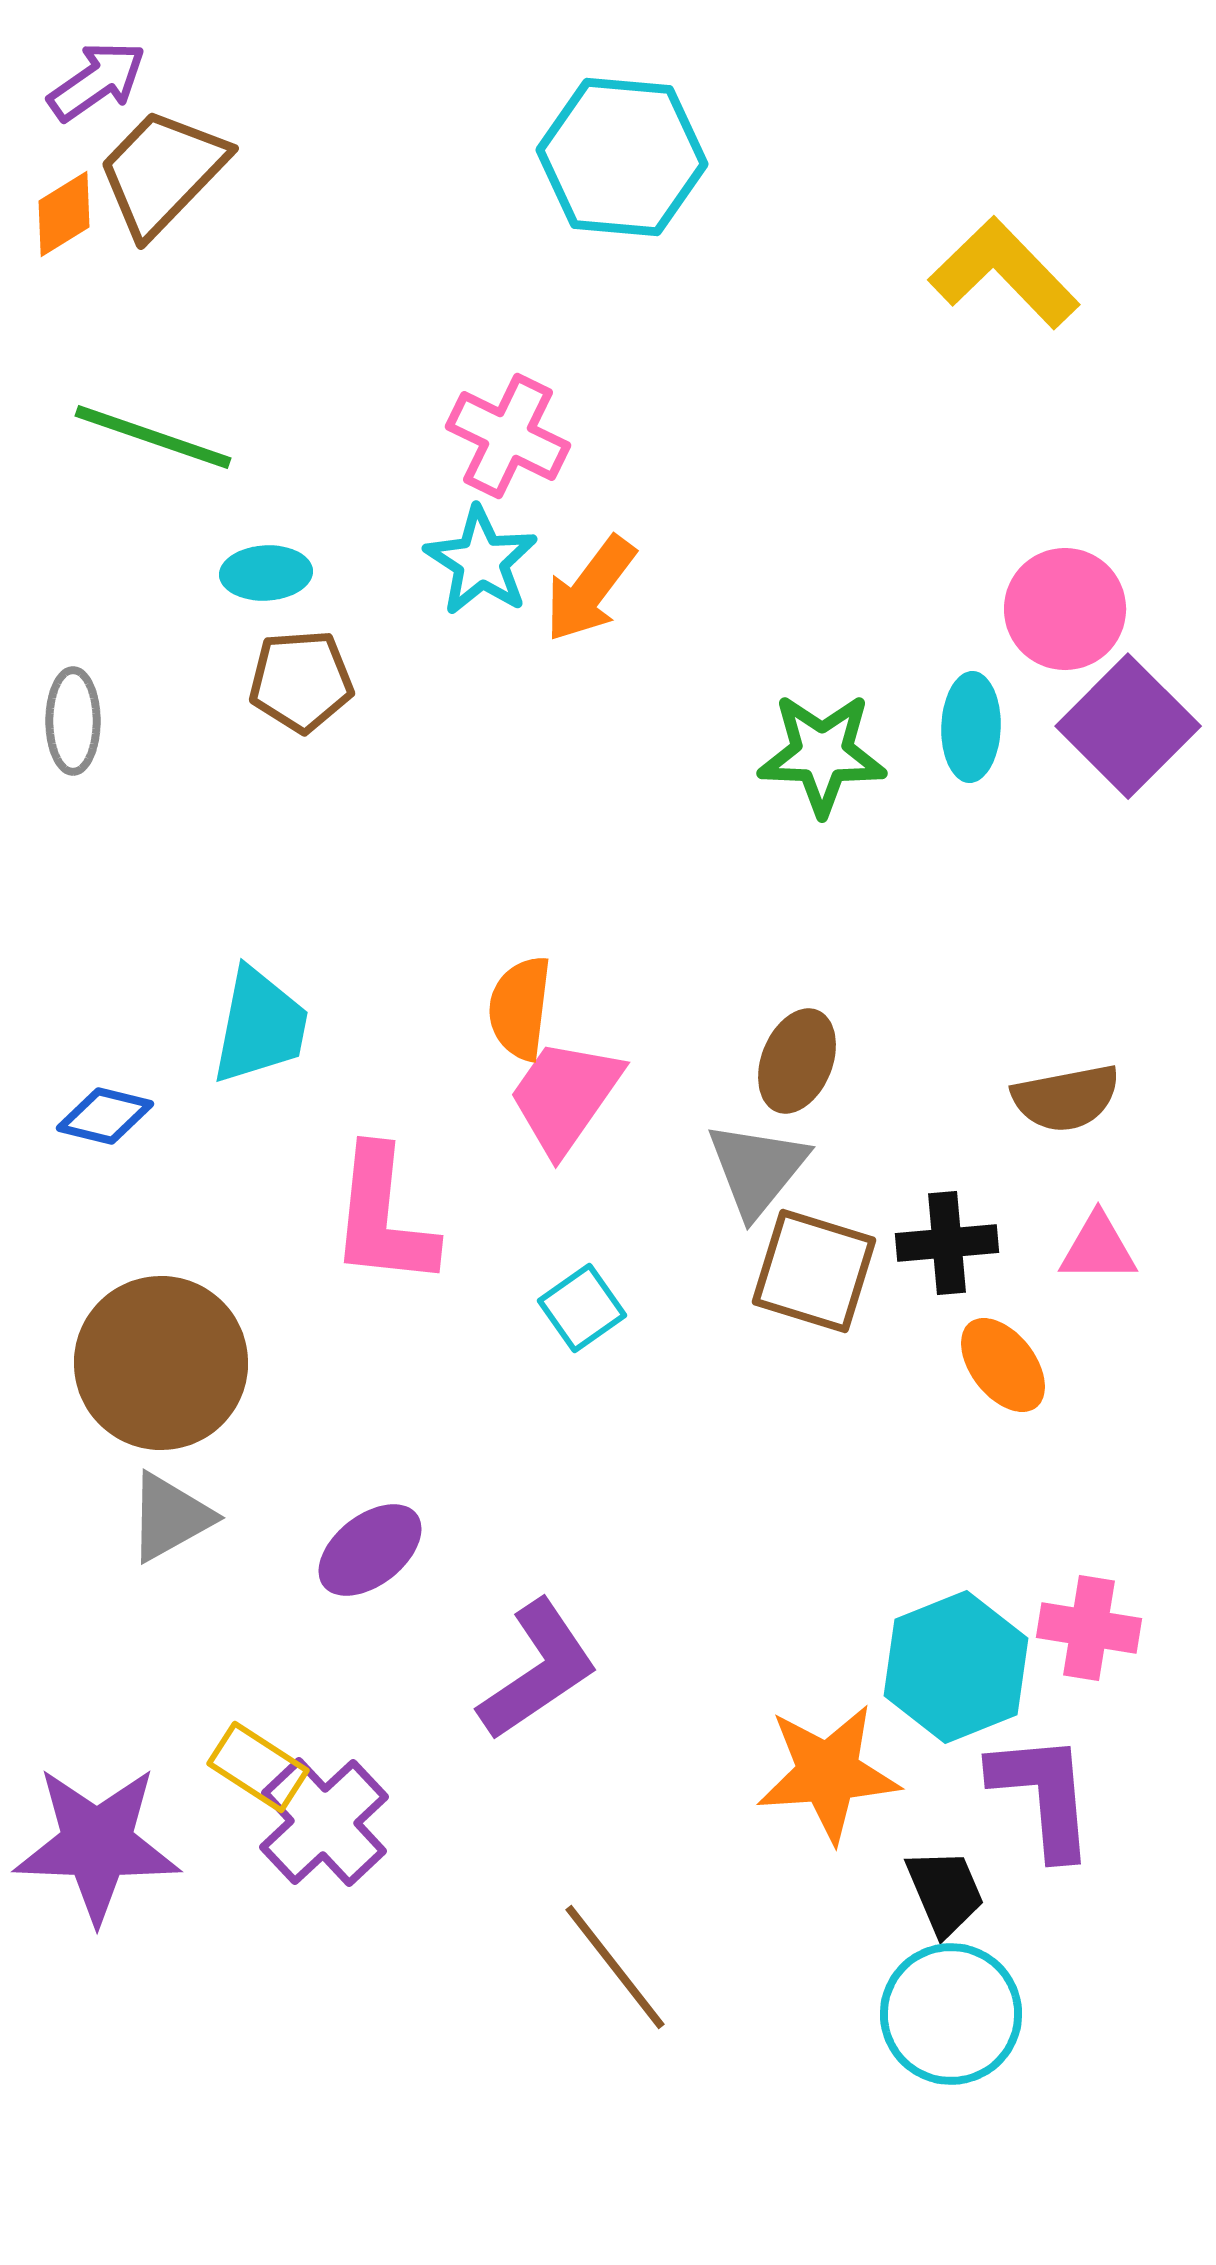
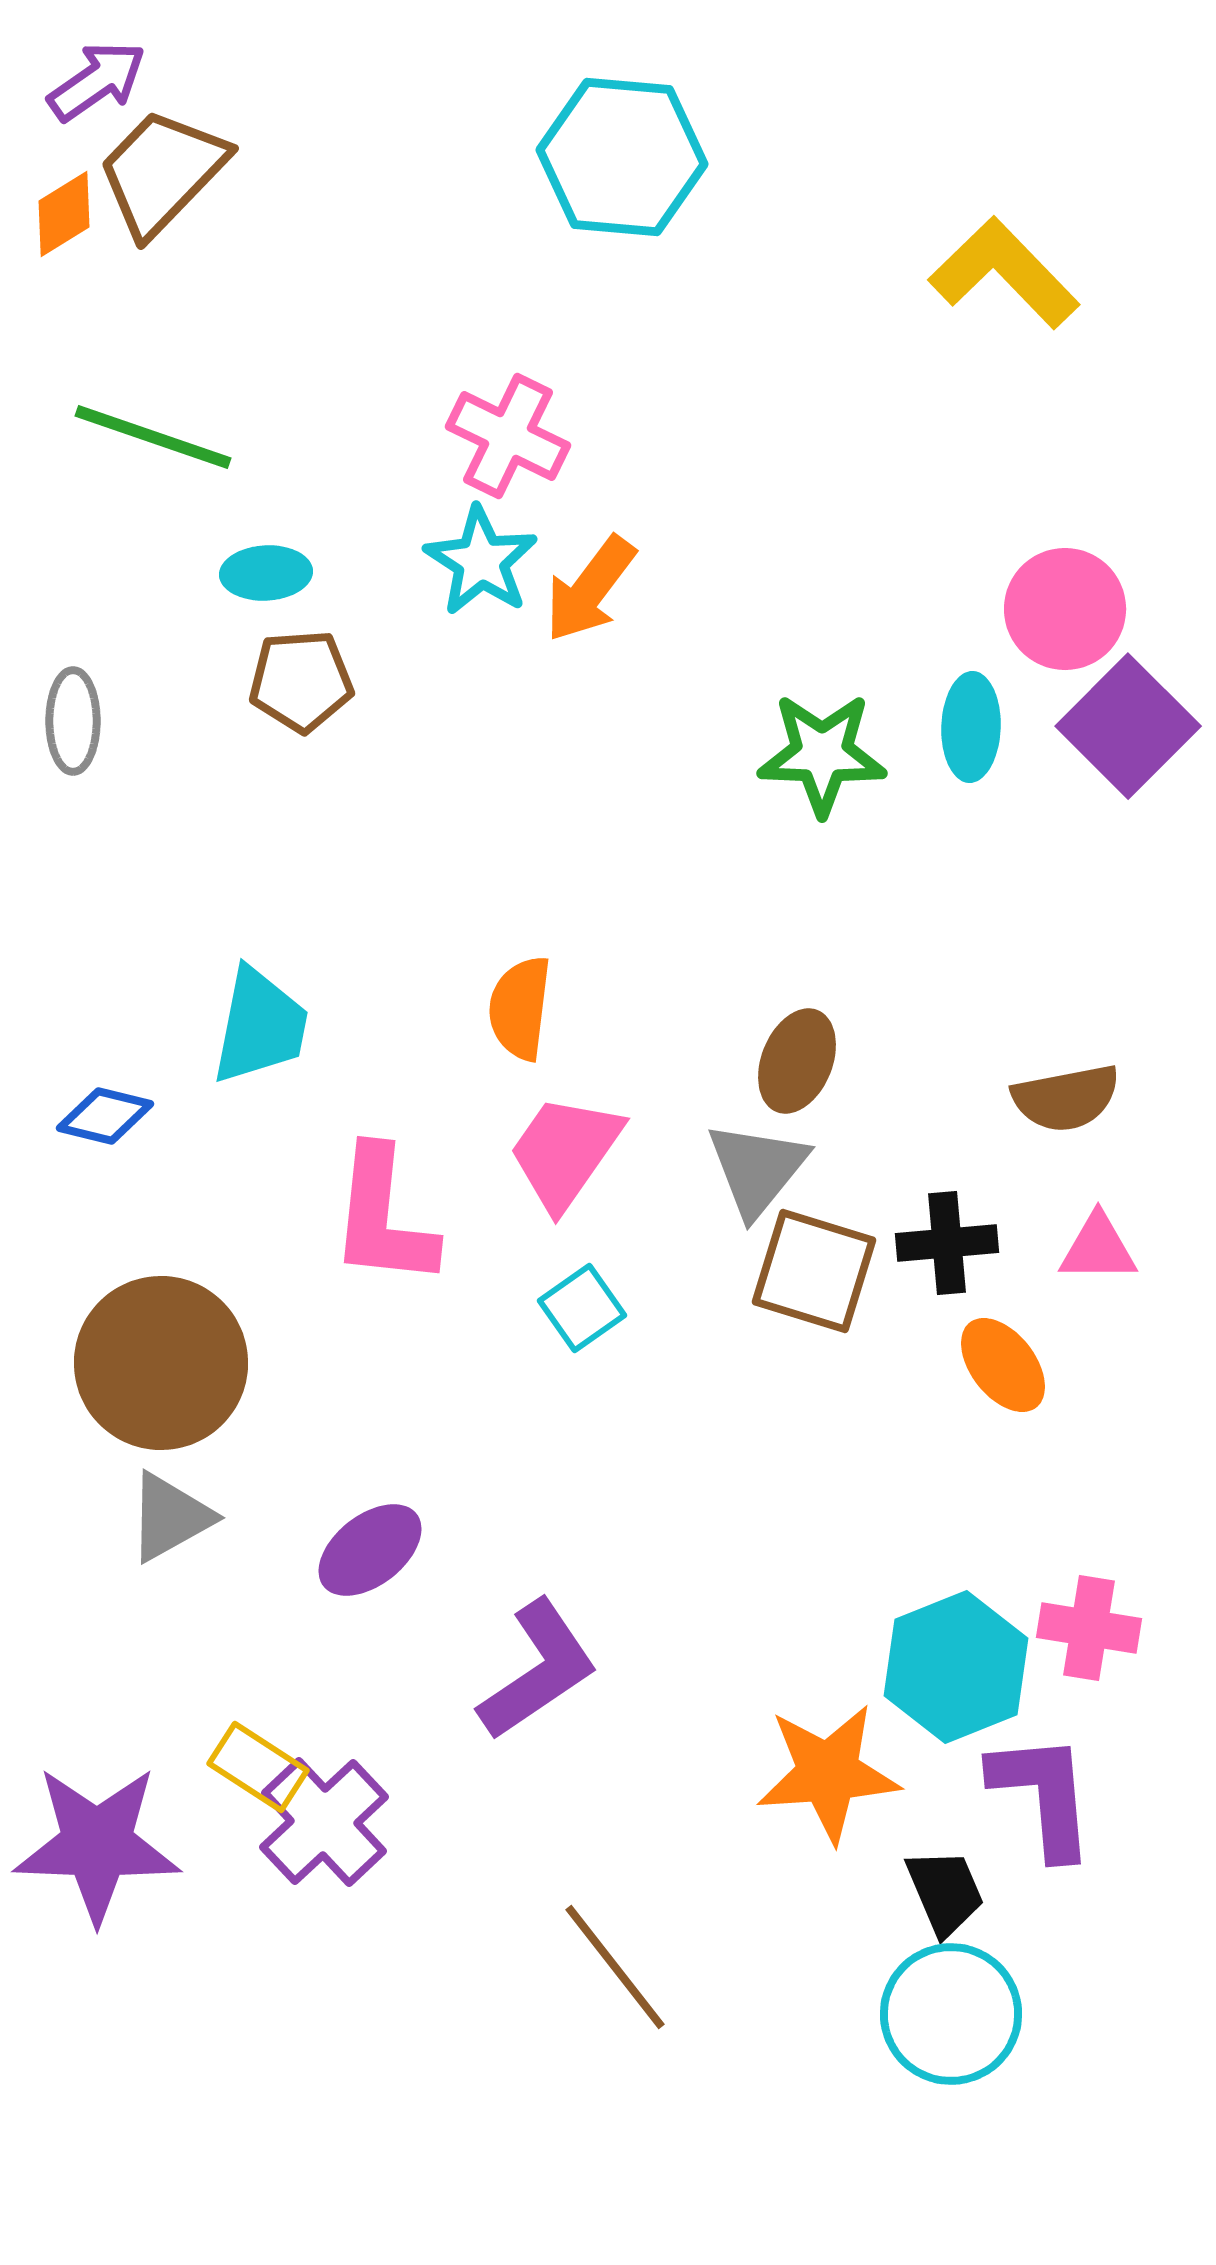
pink trapezoid at (565, 1096): moved 56 px down
